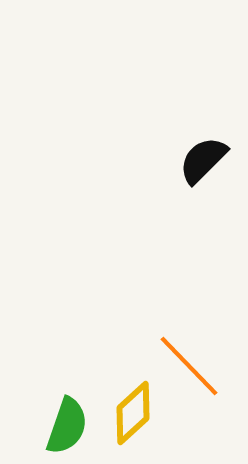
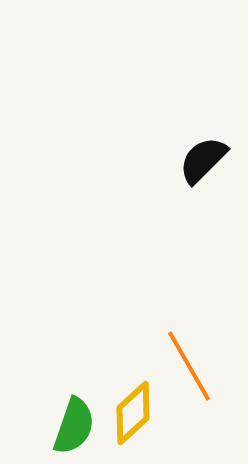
orange line: rotated 14 degrees clockwise
green semicircle: moved 7 px right
